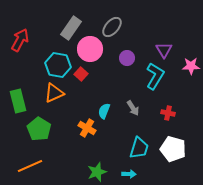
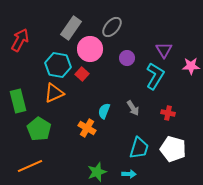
red square: moved 1 px right
